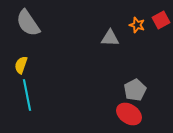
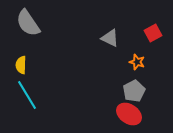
red square: moved 8 px left, 13 px down
orange star: moved 37 px down
gray triangle: rotated 24 degrees clockwise
yellow semicircle: rotated 18 degrees counterclockwise
gray pentagon: moved 1 px left, 1 px down
cyan line: rotated 20 degrees counterclockwise
